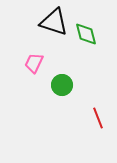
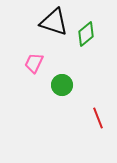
green diamond: rotated 65 degrees clockwise
